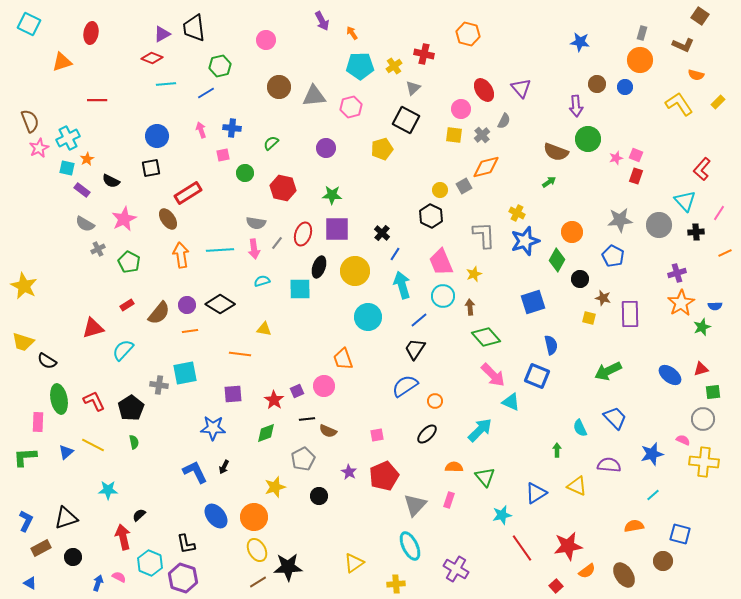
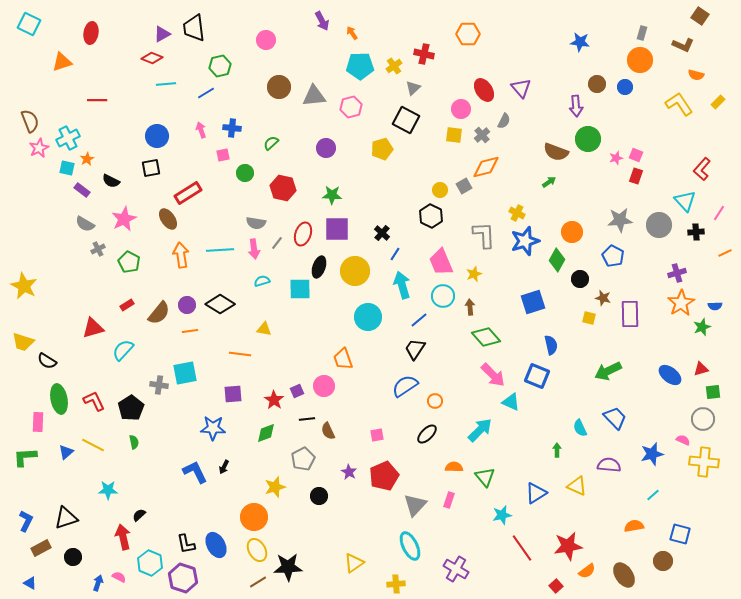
orange hexagon at (468, 34): rotated 15 degrees counterclockwise
brown semicircle at (328, 431): rotated 42 degrees clockwise
blue ellipse at (216, 516): moved 29 px down; rotated 10 degrees clockwise
